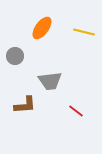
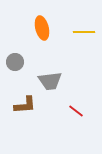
orange ellipse: rotated 50 degrees counterclockwise
yellow line: rotated 15 degrees counterclockwise
gray circle: moved 6 px down
